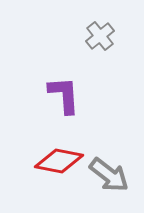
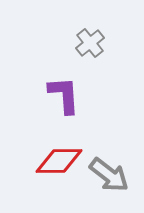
gray cross: moved 10 px left, 7 px down
red diamond: rotated 12 degrees counterclockwise
